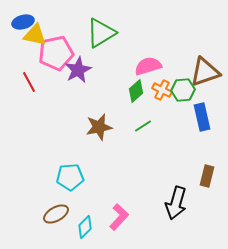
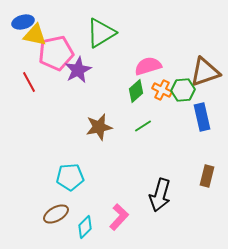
black arrow: moved 16 px left, 8 px up
